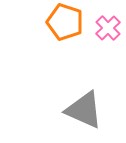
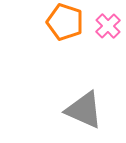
pink cross: moved 2 px up
